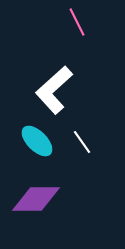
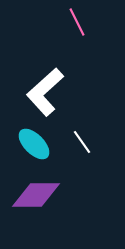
white L-shape: moved 9 px left, 2 px down
cyan ellipse: moved 3 px left, 3 px down
purple diamond: moved 4 px up
